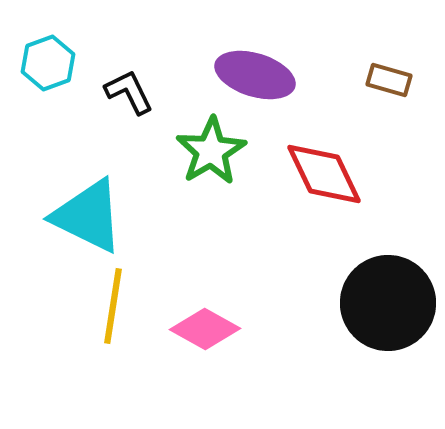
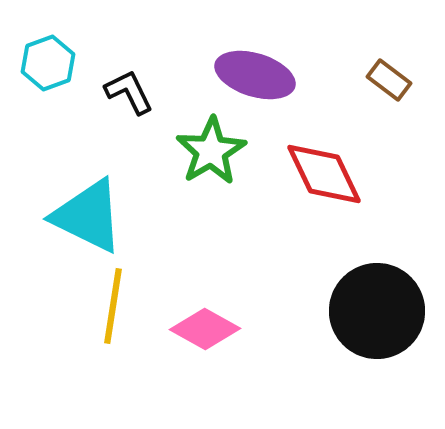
brown rectangle: rotated 21 degrees clockwise
black circle: moved 11 px left, 8 px down
